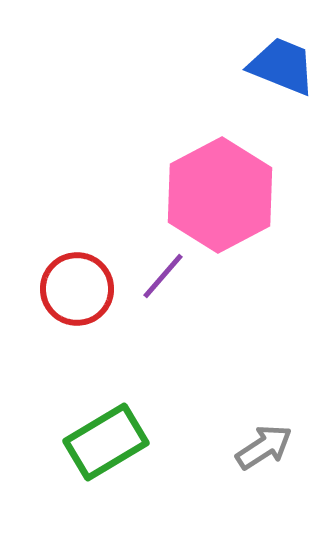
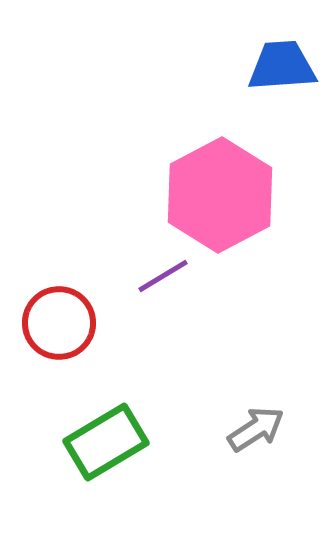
blue trapezoid: rotated 26 degrees counterclockwise
purple line: rotated 18 degrees clockwise
red circle: moved 18 px left, 34 px down
gray arrow: moved 8 px left, 18 px up
